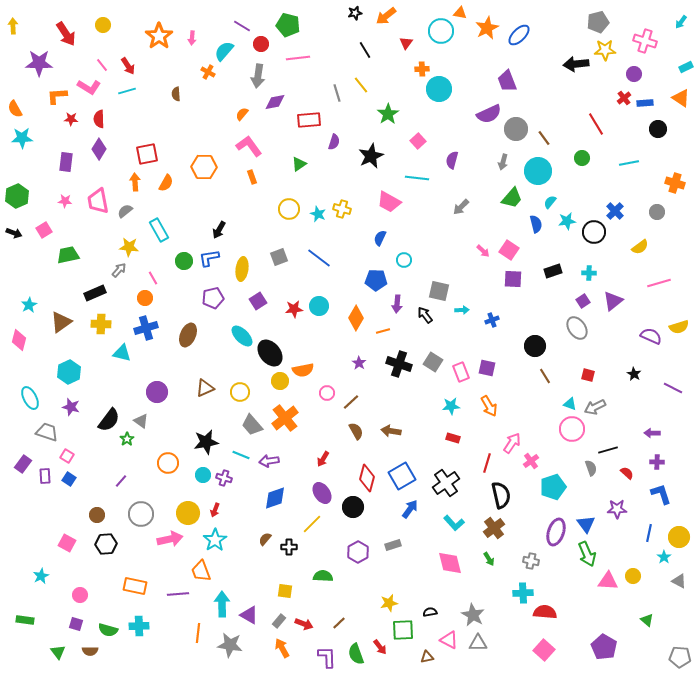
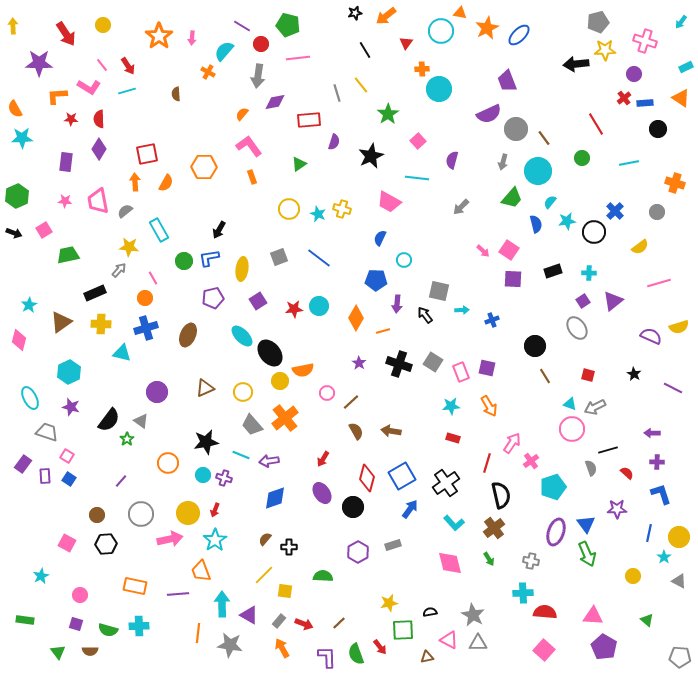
yellow circle at (240, 392): moved 3 px right
yellow line at (312, 524): moved 48 px left, 51 px down
pink triangle at (608, 581): moved 15 px left, 35 px down
